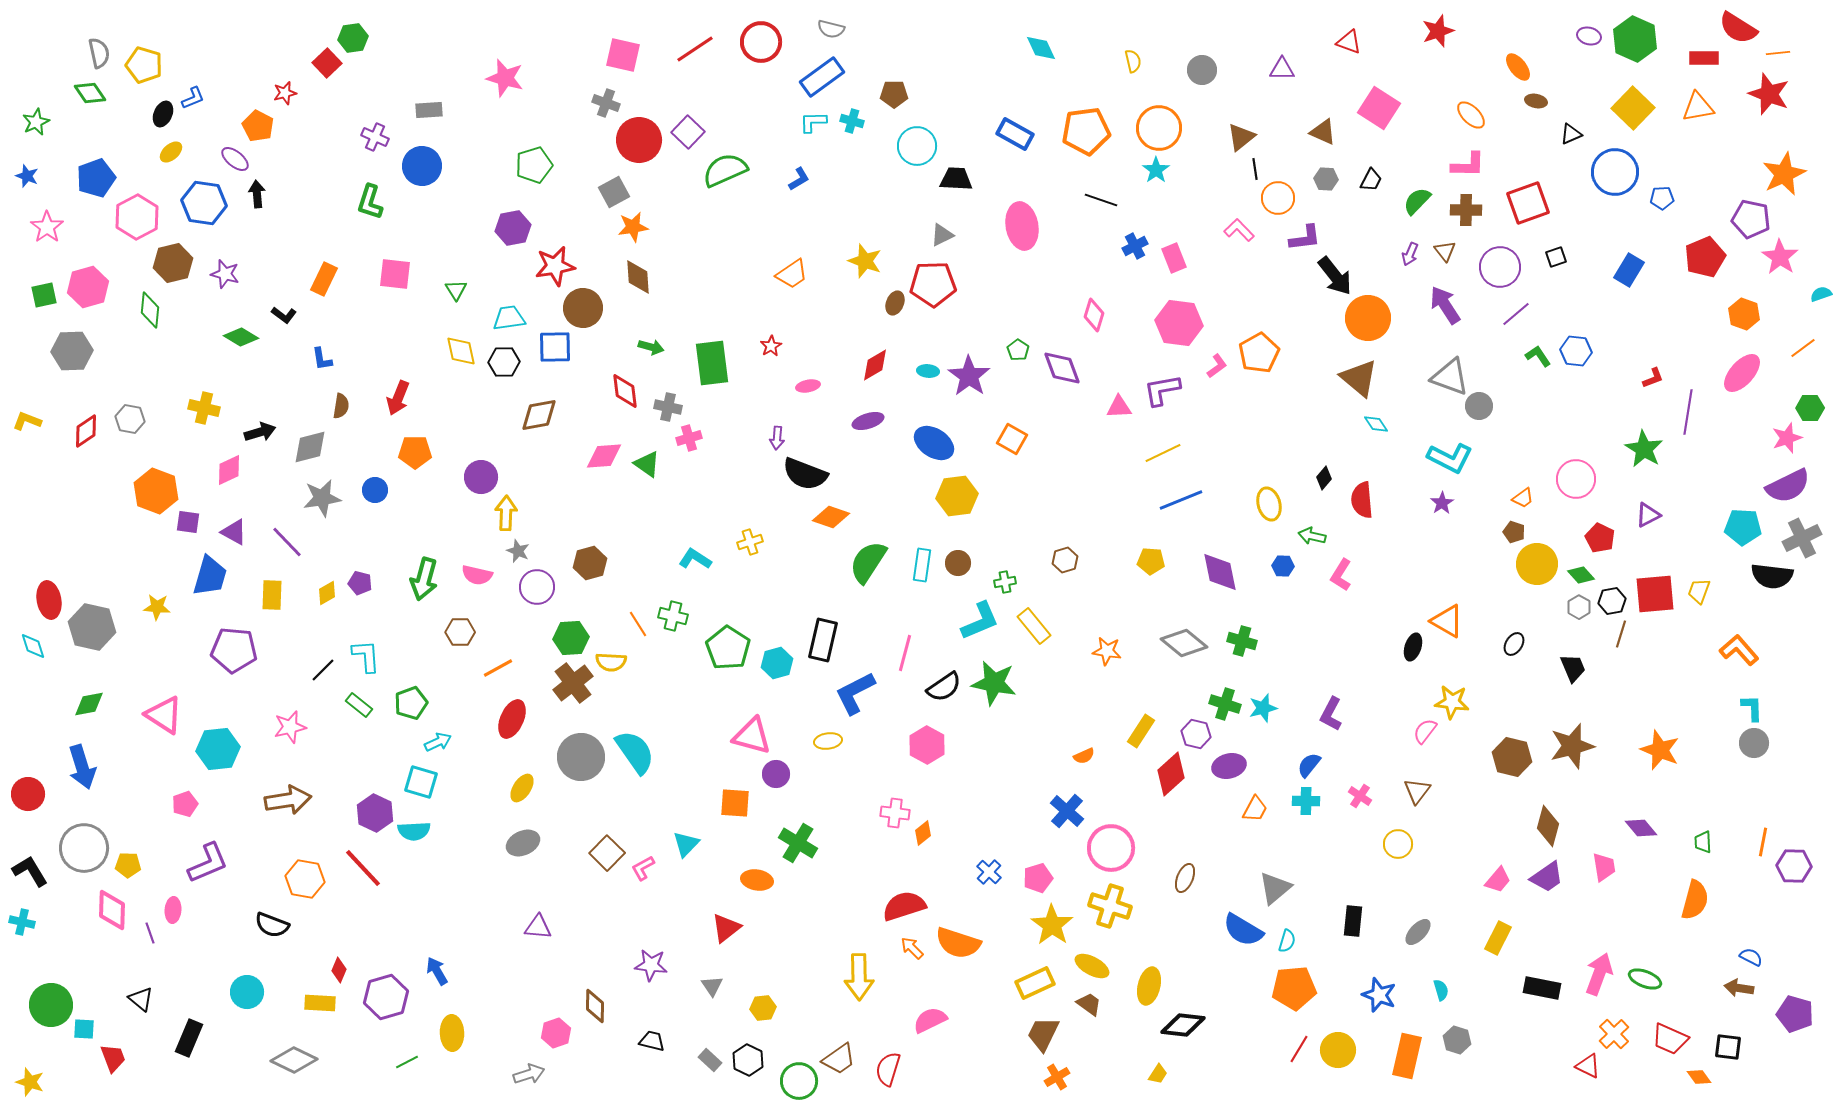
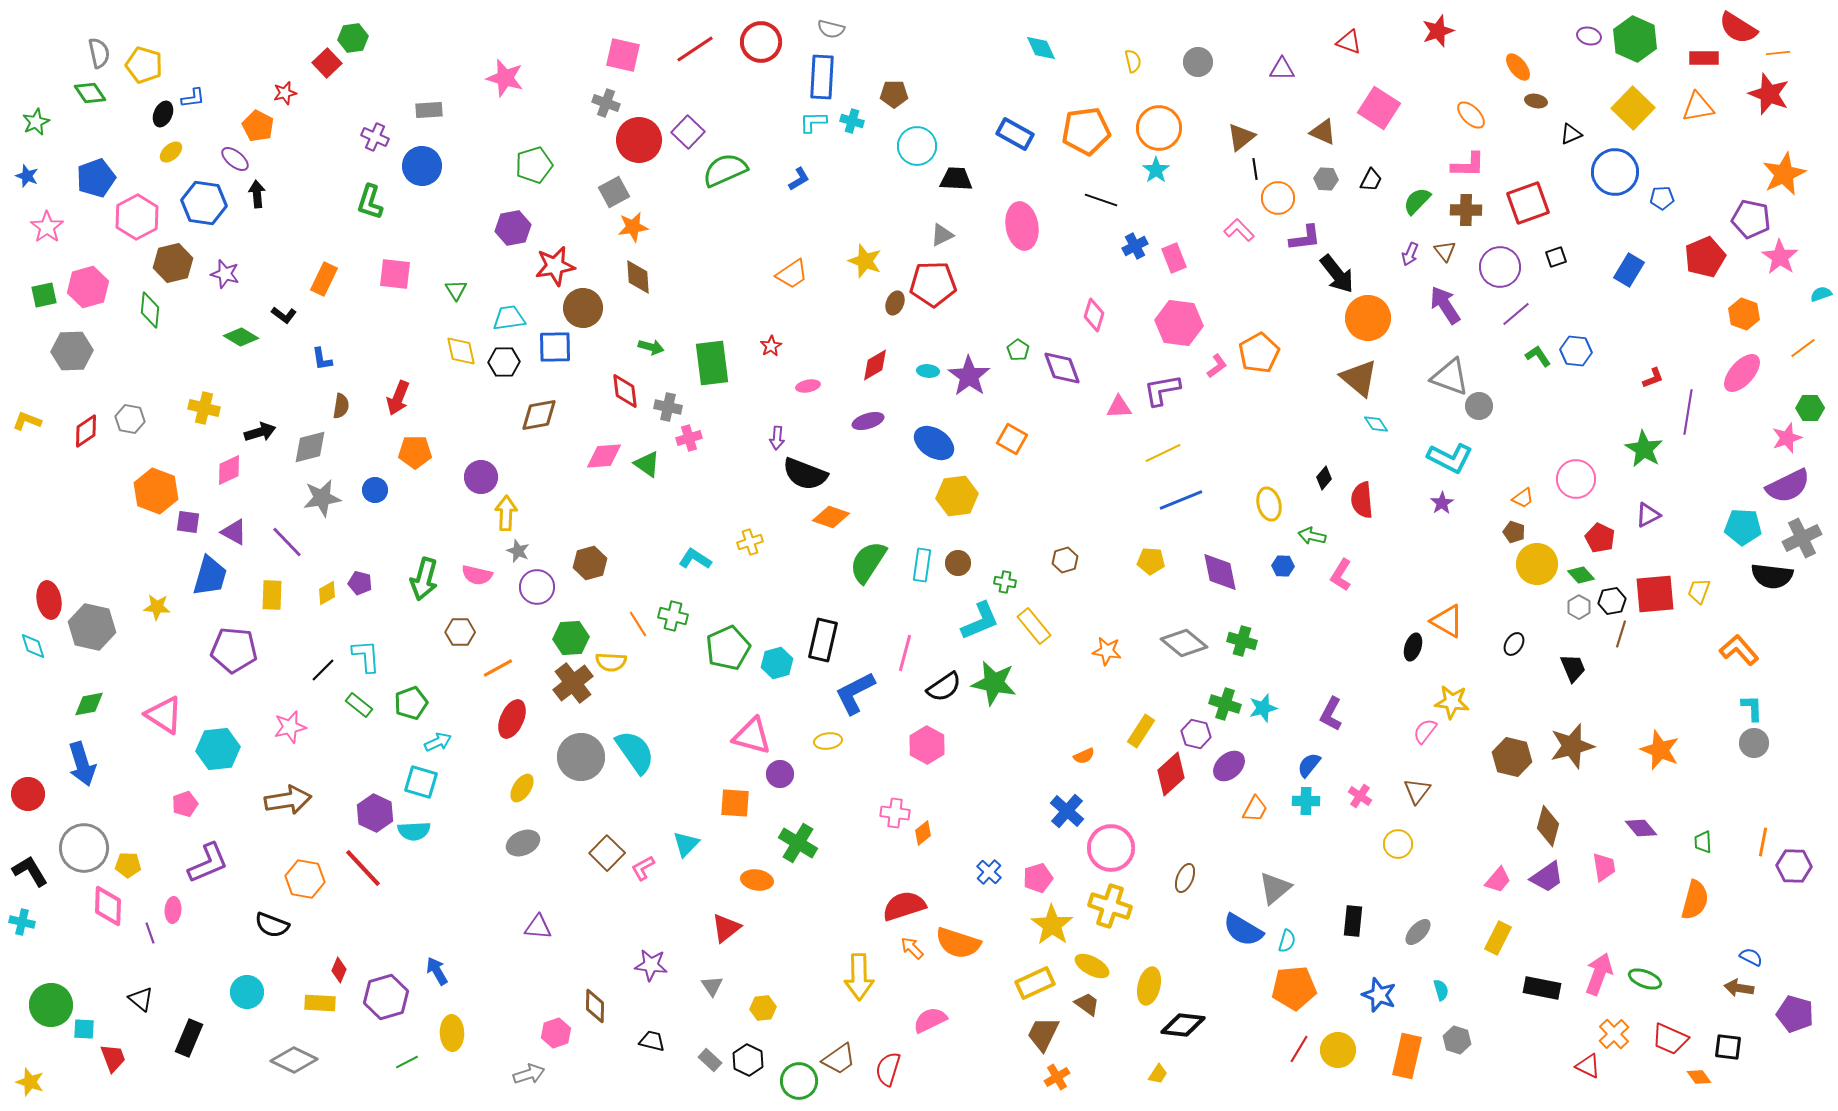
gray circle at (1202, 70): moved 4 px left, 8 px up
blue rectangle at (822, 77): rotated 51 degrees counterclockwise
blue L-shape at (193, 98): rotated 15 degrees clockwise
black arrow at (1335, 276): moved 2 px right, 2 px up
green cross at (1005, 582): rotated 20 degrees clockwise
green pentagon at (728, 648): rotated 15 degrees clockwise
purple ellipse at (1229, 766): rotated 28 degrees counterclockwise
blue arrow at (82, 767): moved 3 px up
purple circle at (776, 774): moved 4 px right
pink diamond at (112, 910): moved 4 px left, 4 px up
brown trapezoid at (1089, 1004): moved 2 px left
